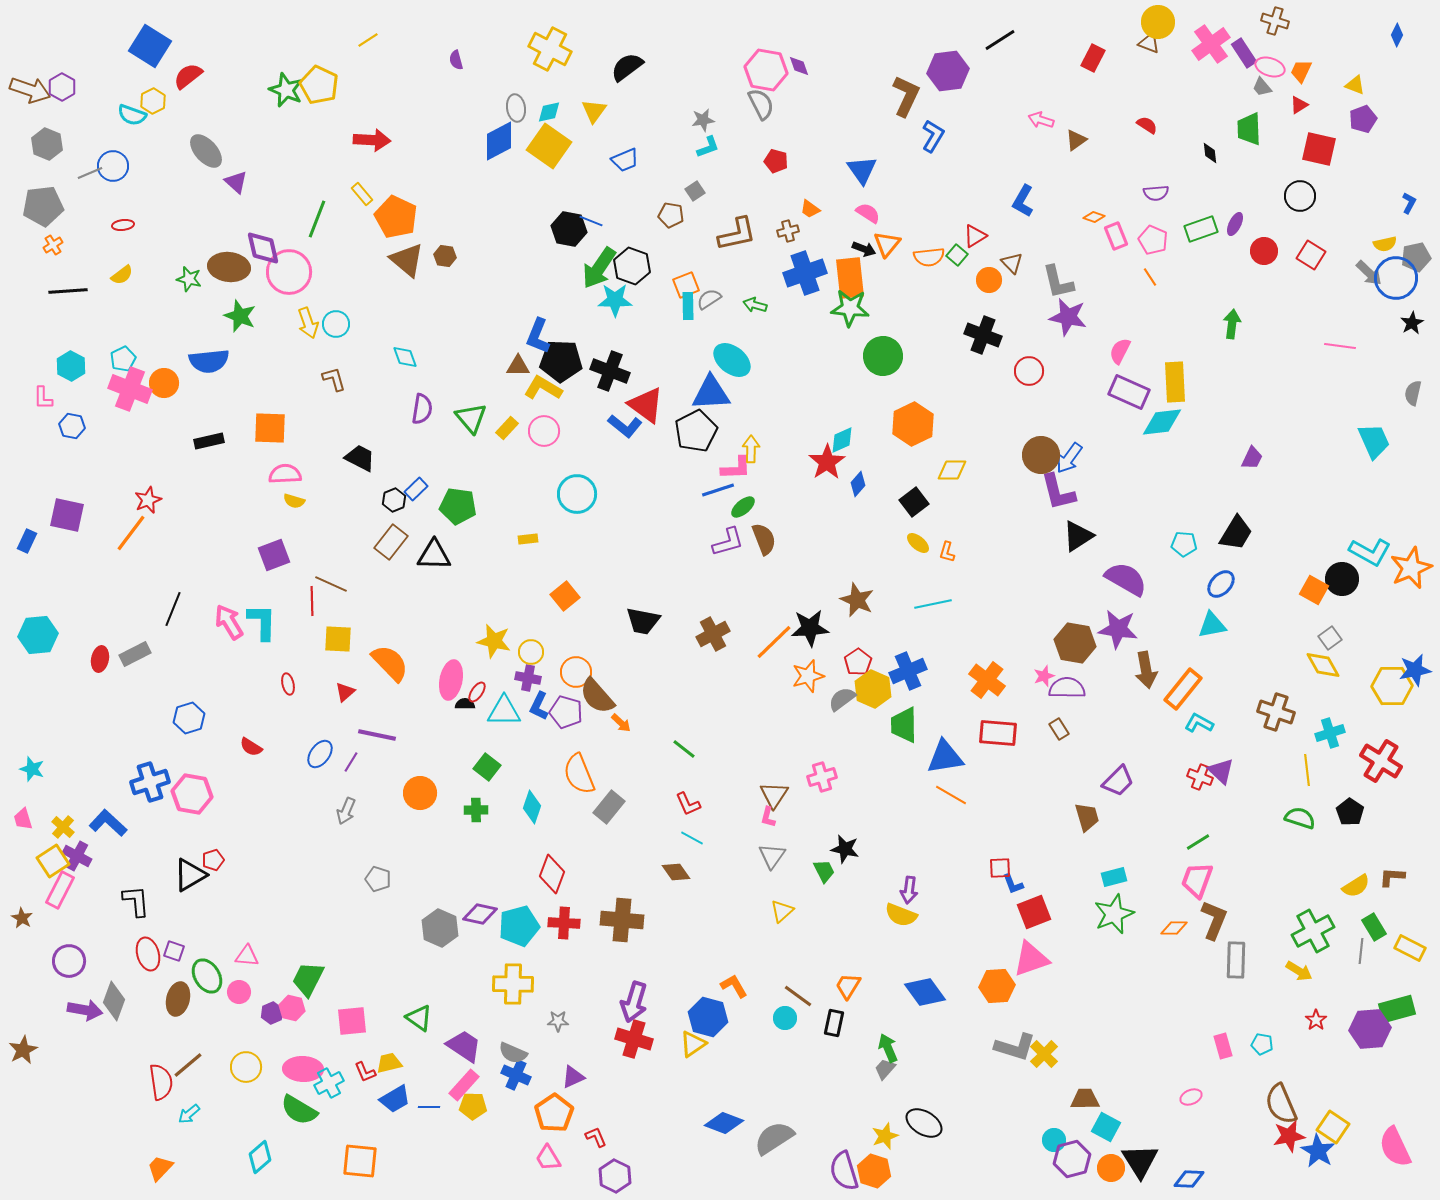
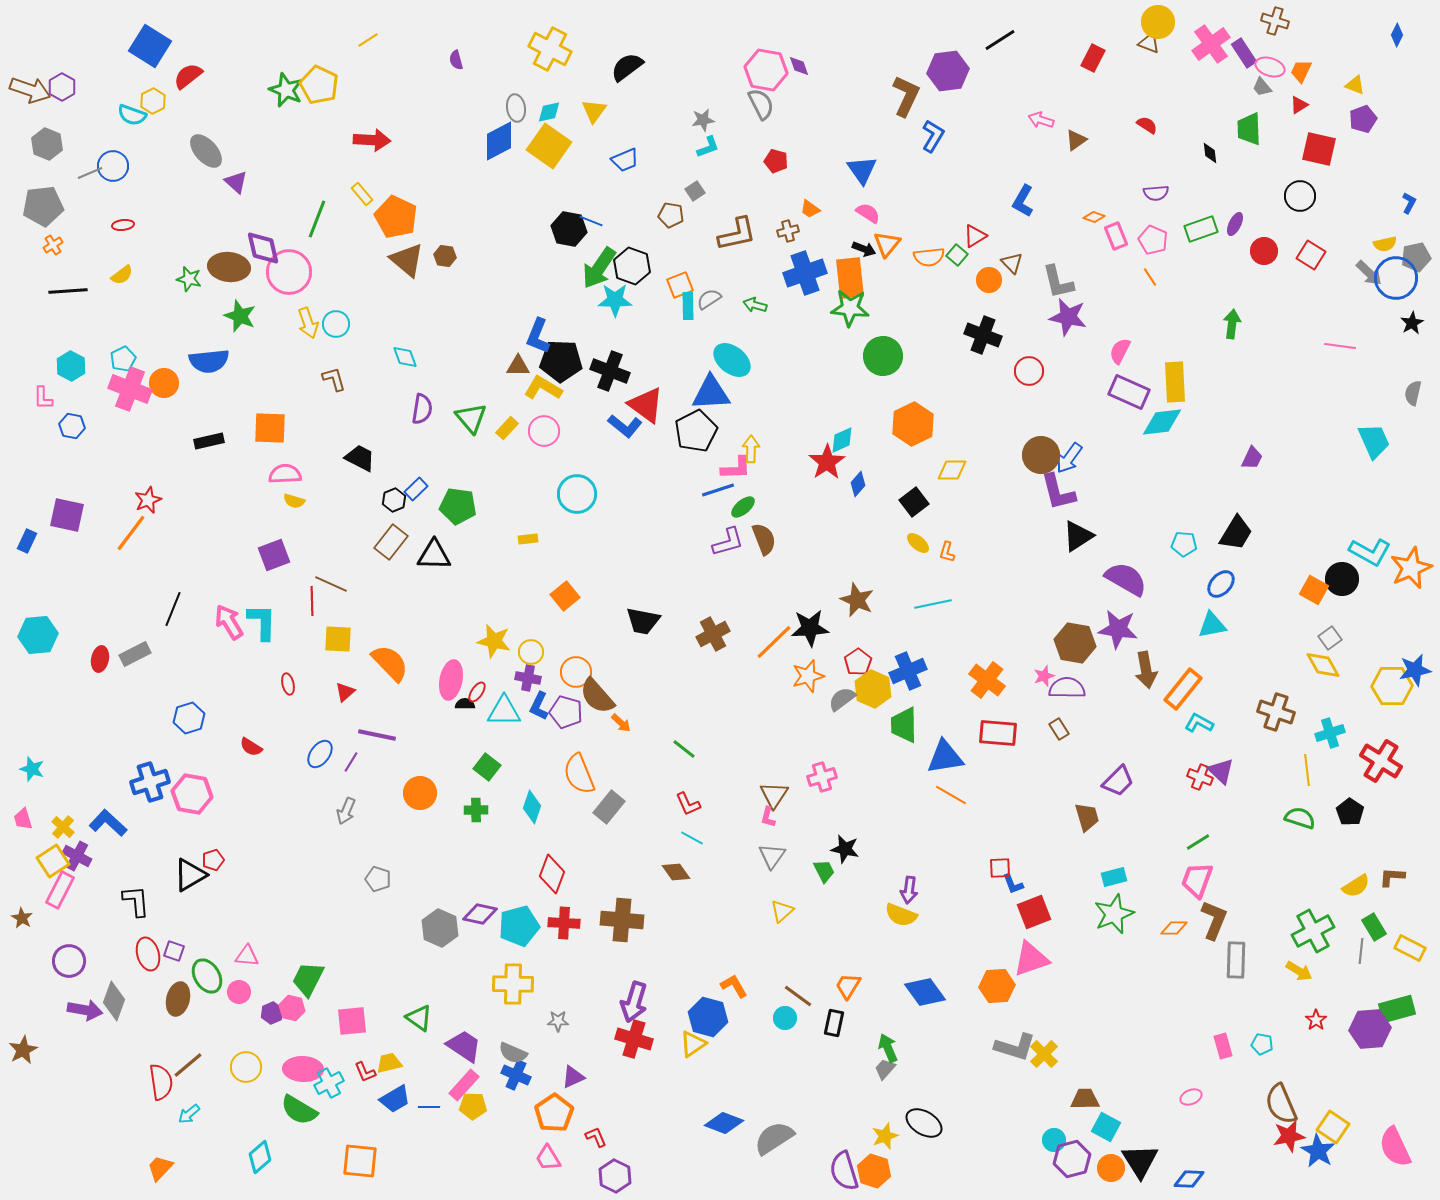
orange square at (686, 285): moved 6 px left
